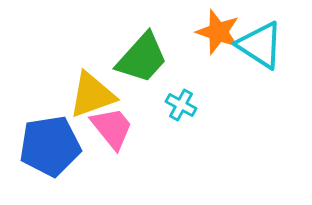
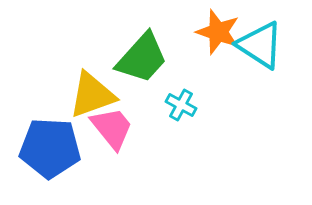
blue pentagon: moved 2 px down; rotated 12 degrees clockwise
